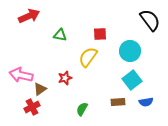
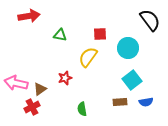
red arrow: rotated 15 degrees clockwise
cyan circle: moved 2 px left, 3 px up
pink arrow: moved 5 px left, 8 px down
brown rectangle: moved 2 px right
green semicircle: rotated 40 degrees counterclockwise
